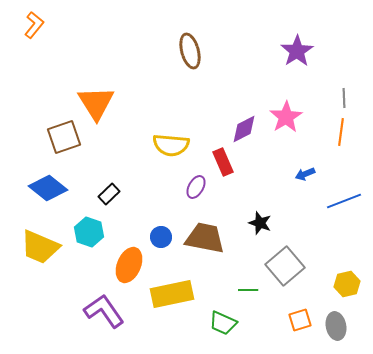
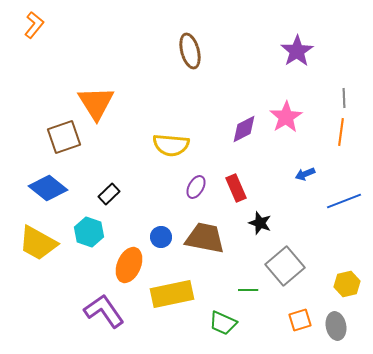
red rectangle: moved 13 px right, 26 px down
yellow trapezoid: moved 2 px left, 4 px up; rotated 6 degrees clockwise
